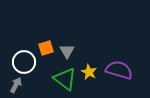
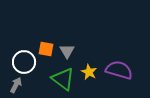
orange square: moved 1 px down; rotated 28 degrees clockwise
green triangle: moved 2 px left
